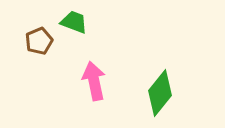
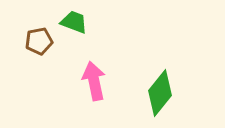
brown pentagon: rotated 12 degrees clockwise
